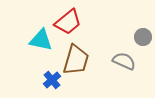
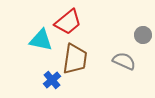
gray circle: moved 2 px up
brown trapezoid: moved 1 px left, 1 px up; rotated 8 degrees counterclockwise
